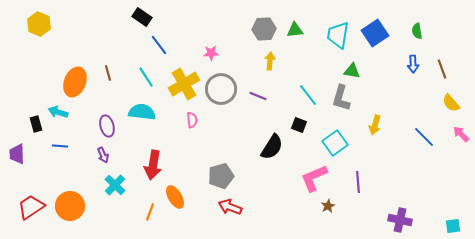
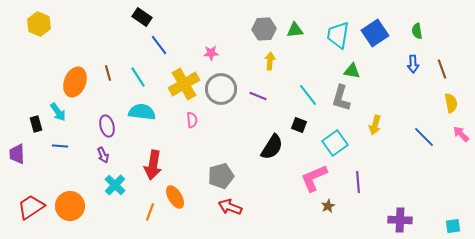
cyan line at (146, 77): moved 8 px left
yellow semicircle at (451, 103): rotated 150 degrees counterclockwise
cyan arrow at (58, 112): rotated 144 degrees counterclockwise
purple cross at (400, 220): rotated 10 degrees counterclockwise
